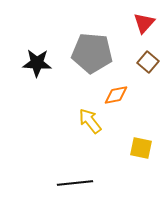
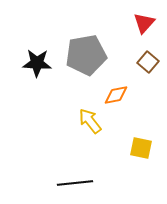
gray pentagon: moved 6 px left, 2 px down; rotated 15 degrees counterclockwise
